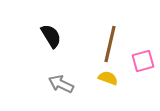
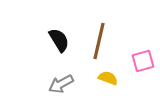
black semicircle: moved 8 px right, 4 px down
brown line: moved 11 px left, 3 px up
gray arrow: rotated 55 degrees counterclockwise
